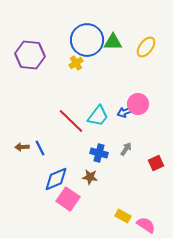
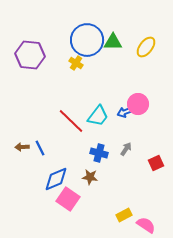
yellow cross: rotated 24 degrees counterclockwise
yellow rectangle: moved 1 px right, 1 px up; rotated 56 degrees counterclockwise
